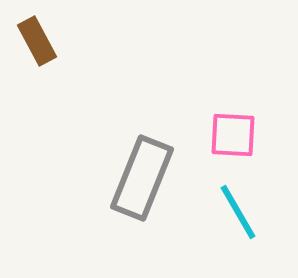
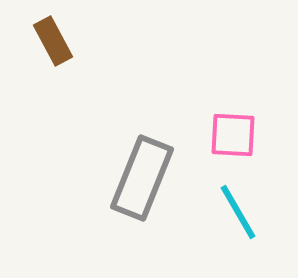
brown rectangle: moved 16 px right
